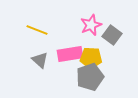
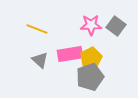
pink star: rotated 20 degrees clockwise
yellow line: moved 1 px up
gray square: moved 4 px right, 9 px up
yellow pentagon: rotated 30 degrees counterclockwise
